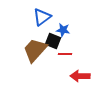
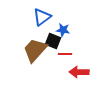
red arrow: moved 1 px left, 4 px up
